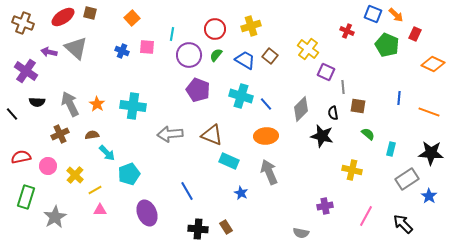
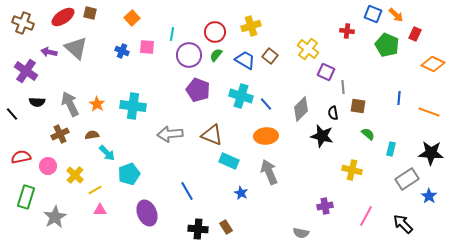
red circle at (215, 29): moved 3 px down
red cross at (347, 31): rotated 16 degrees counterclockwise
